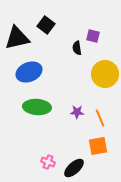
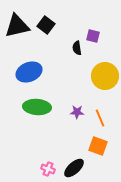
black triangle: moved 12 px up
yellow circle: moved 2 px down
orange square: rotated 30 degrees clockwise
pink cross: moved 7 px down
